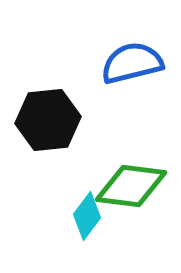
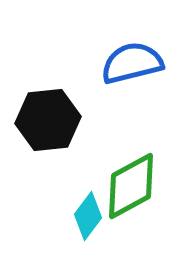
green diamond: rotated 36 degrees counterclockwise
cyan diamond: moved 1 px right
